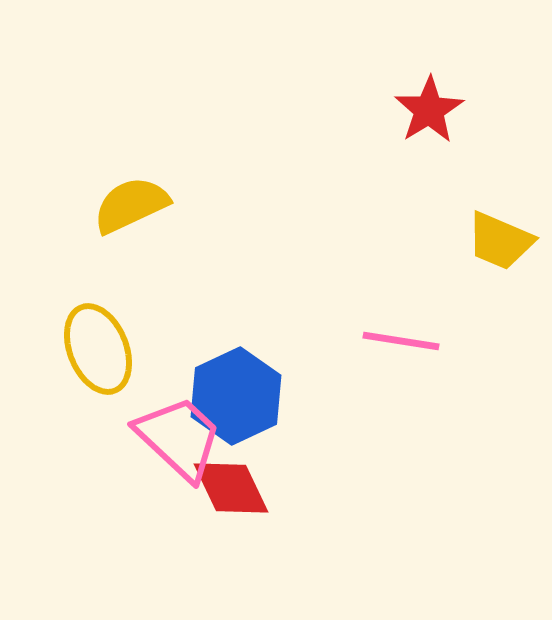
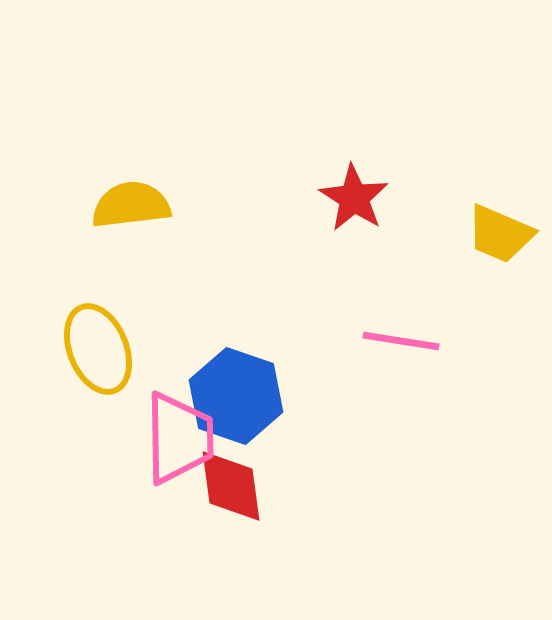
red star: moved 75 px left, 88 px down; rotated 8 degrees counterclockwise
yellow semicircle: rotated 18 degrees clockwise
yellow trapezoid: moved 7 px up
blue hexagon: rotated 16 degrees counterclockwise
pink trapezoid: rotated 46 degrees clockwise
red diamond: moved 2 px up; rotated 18 degrees clockwise
